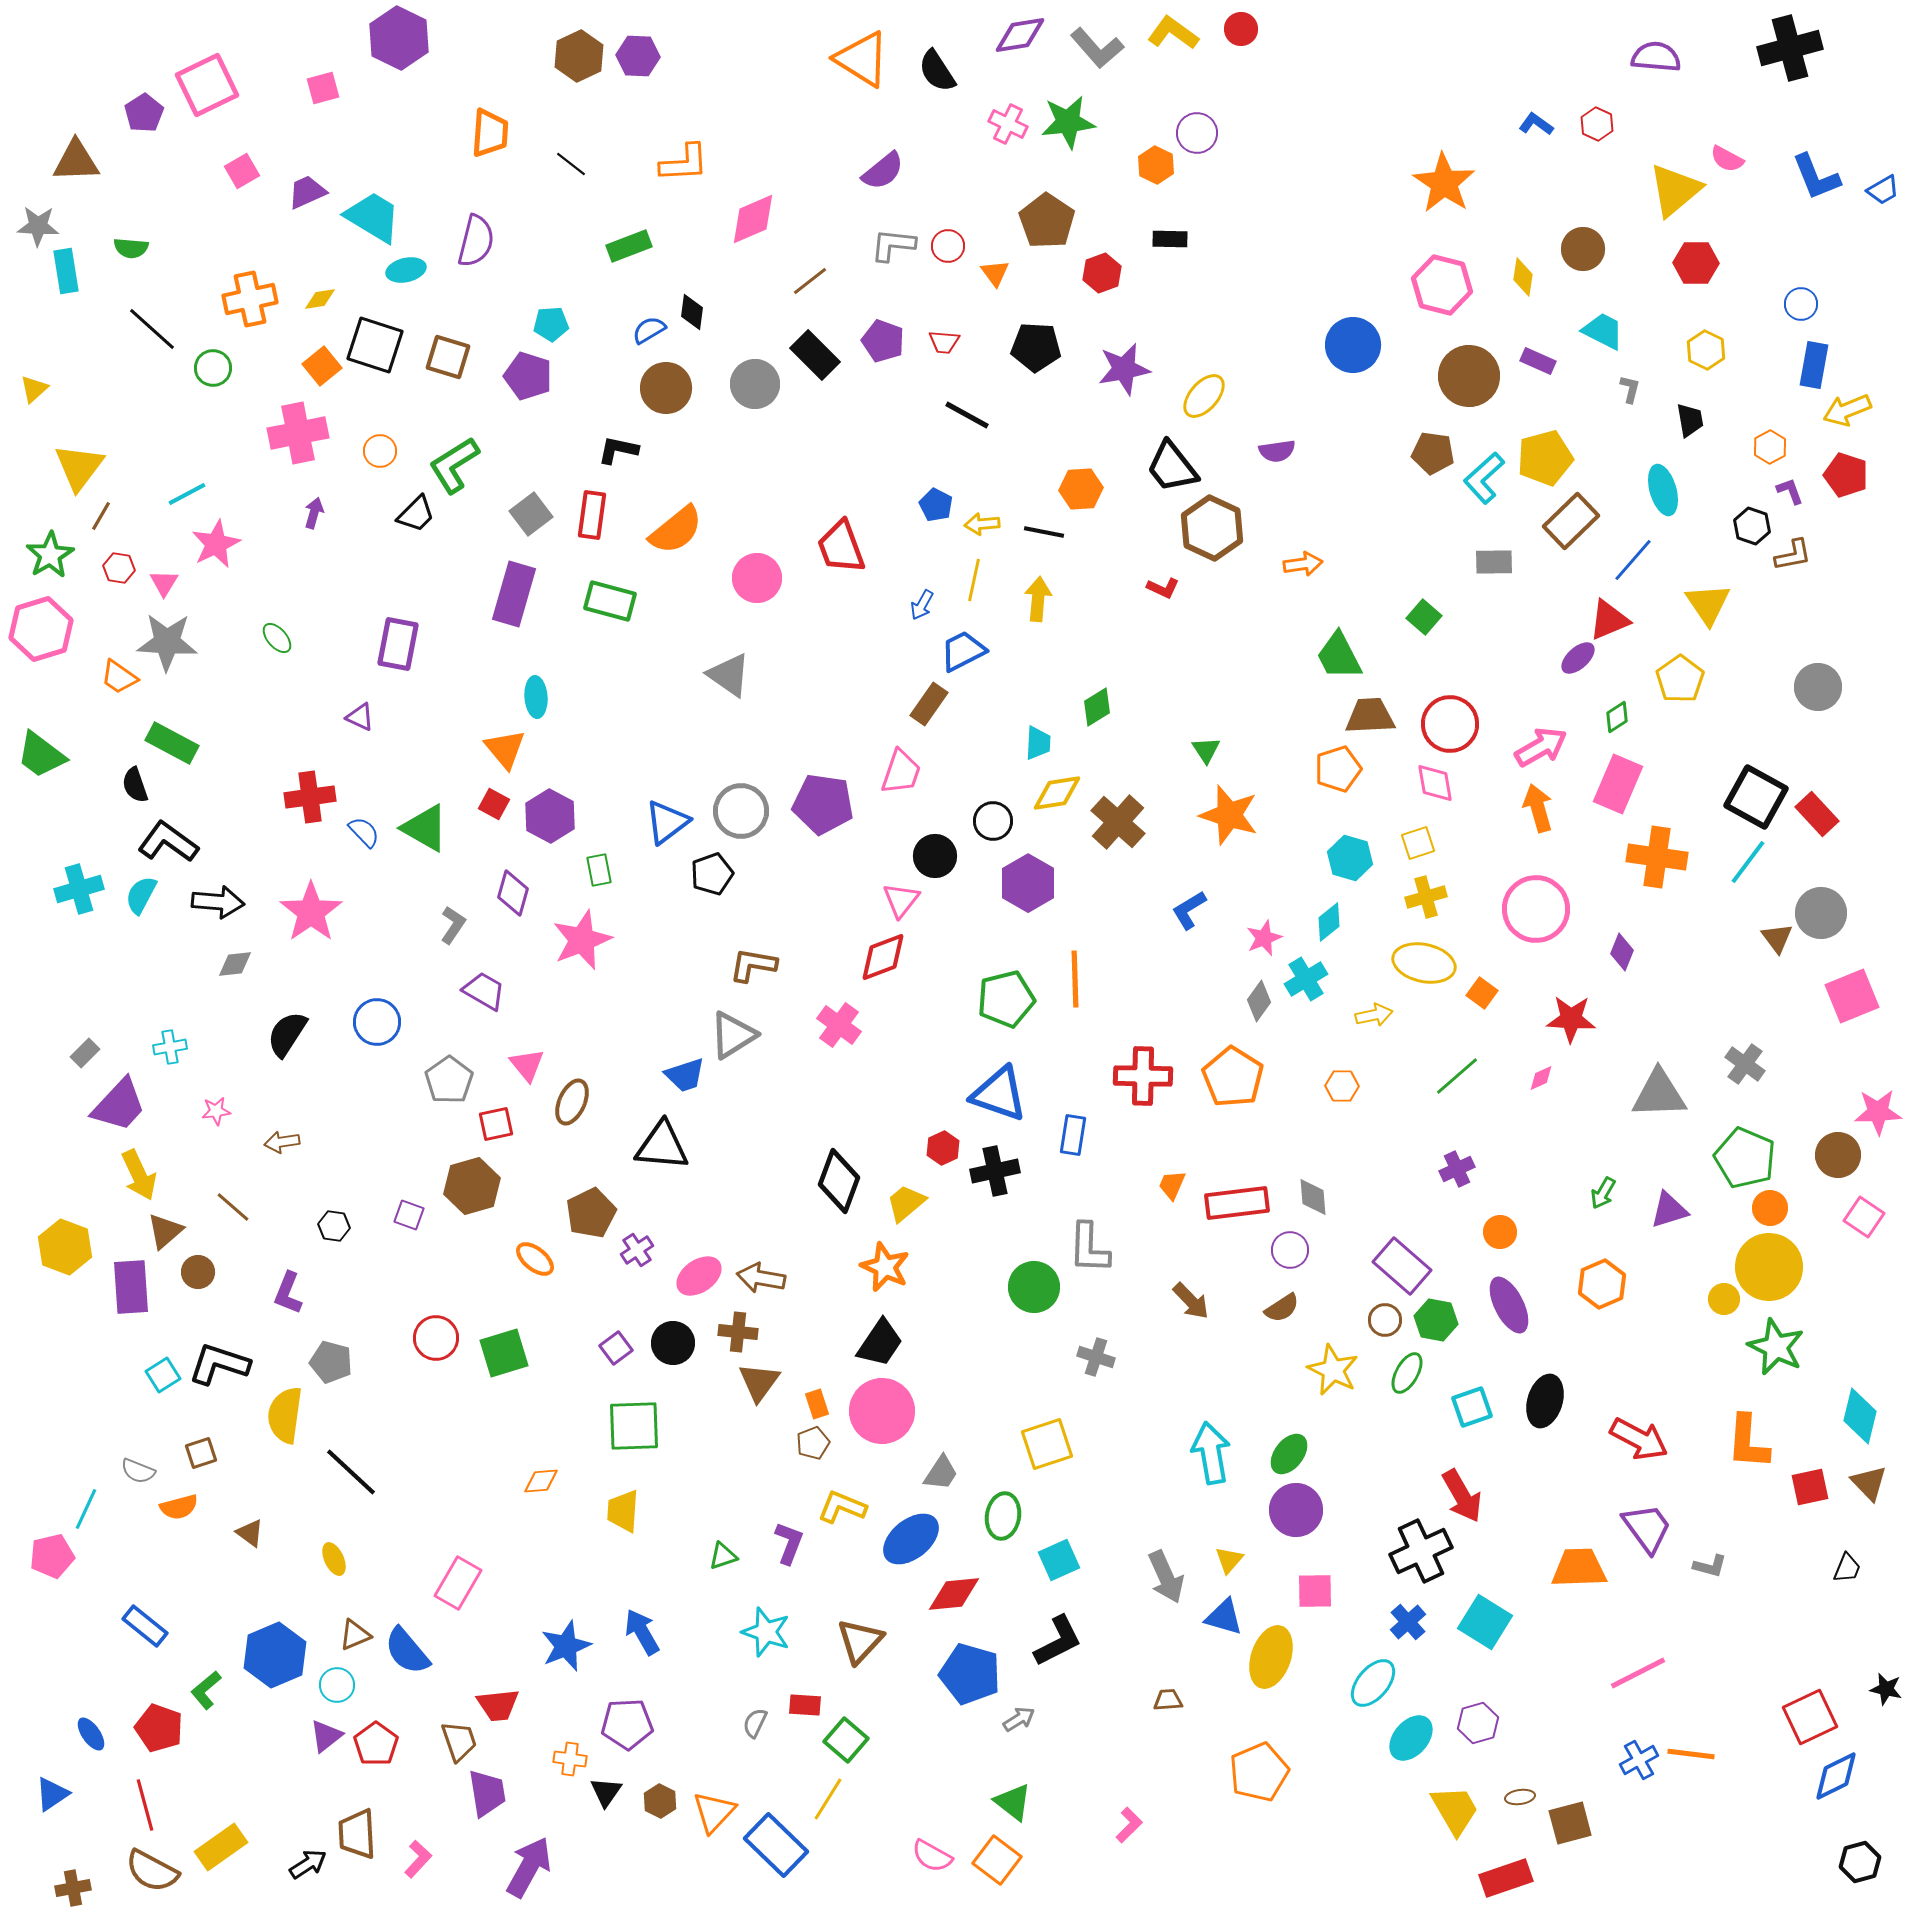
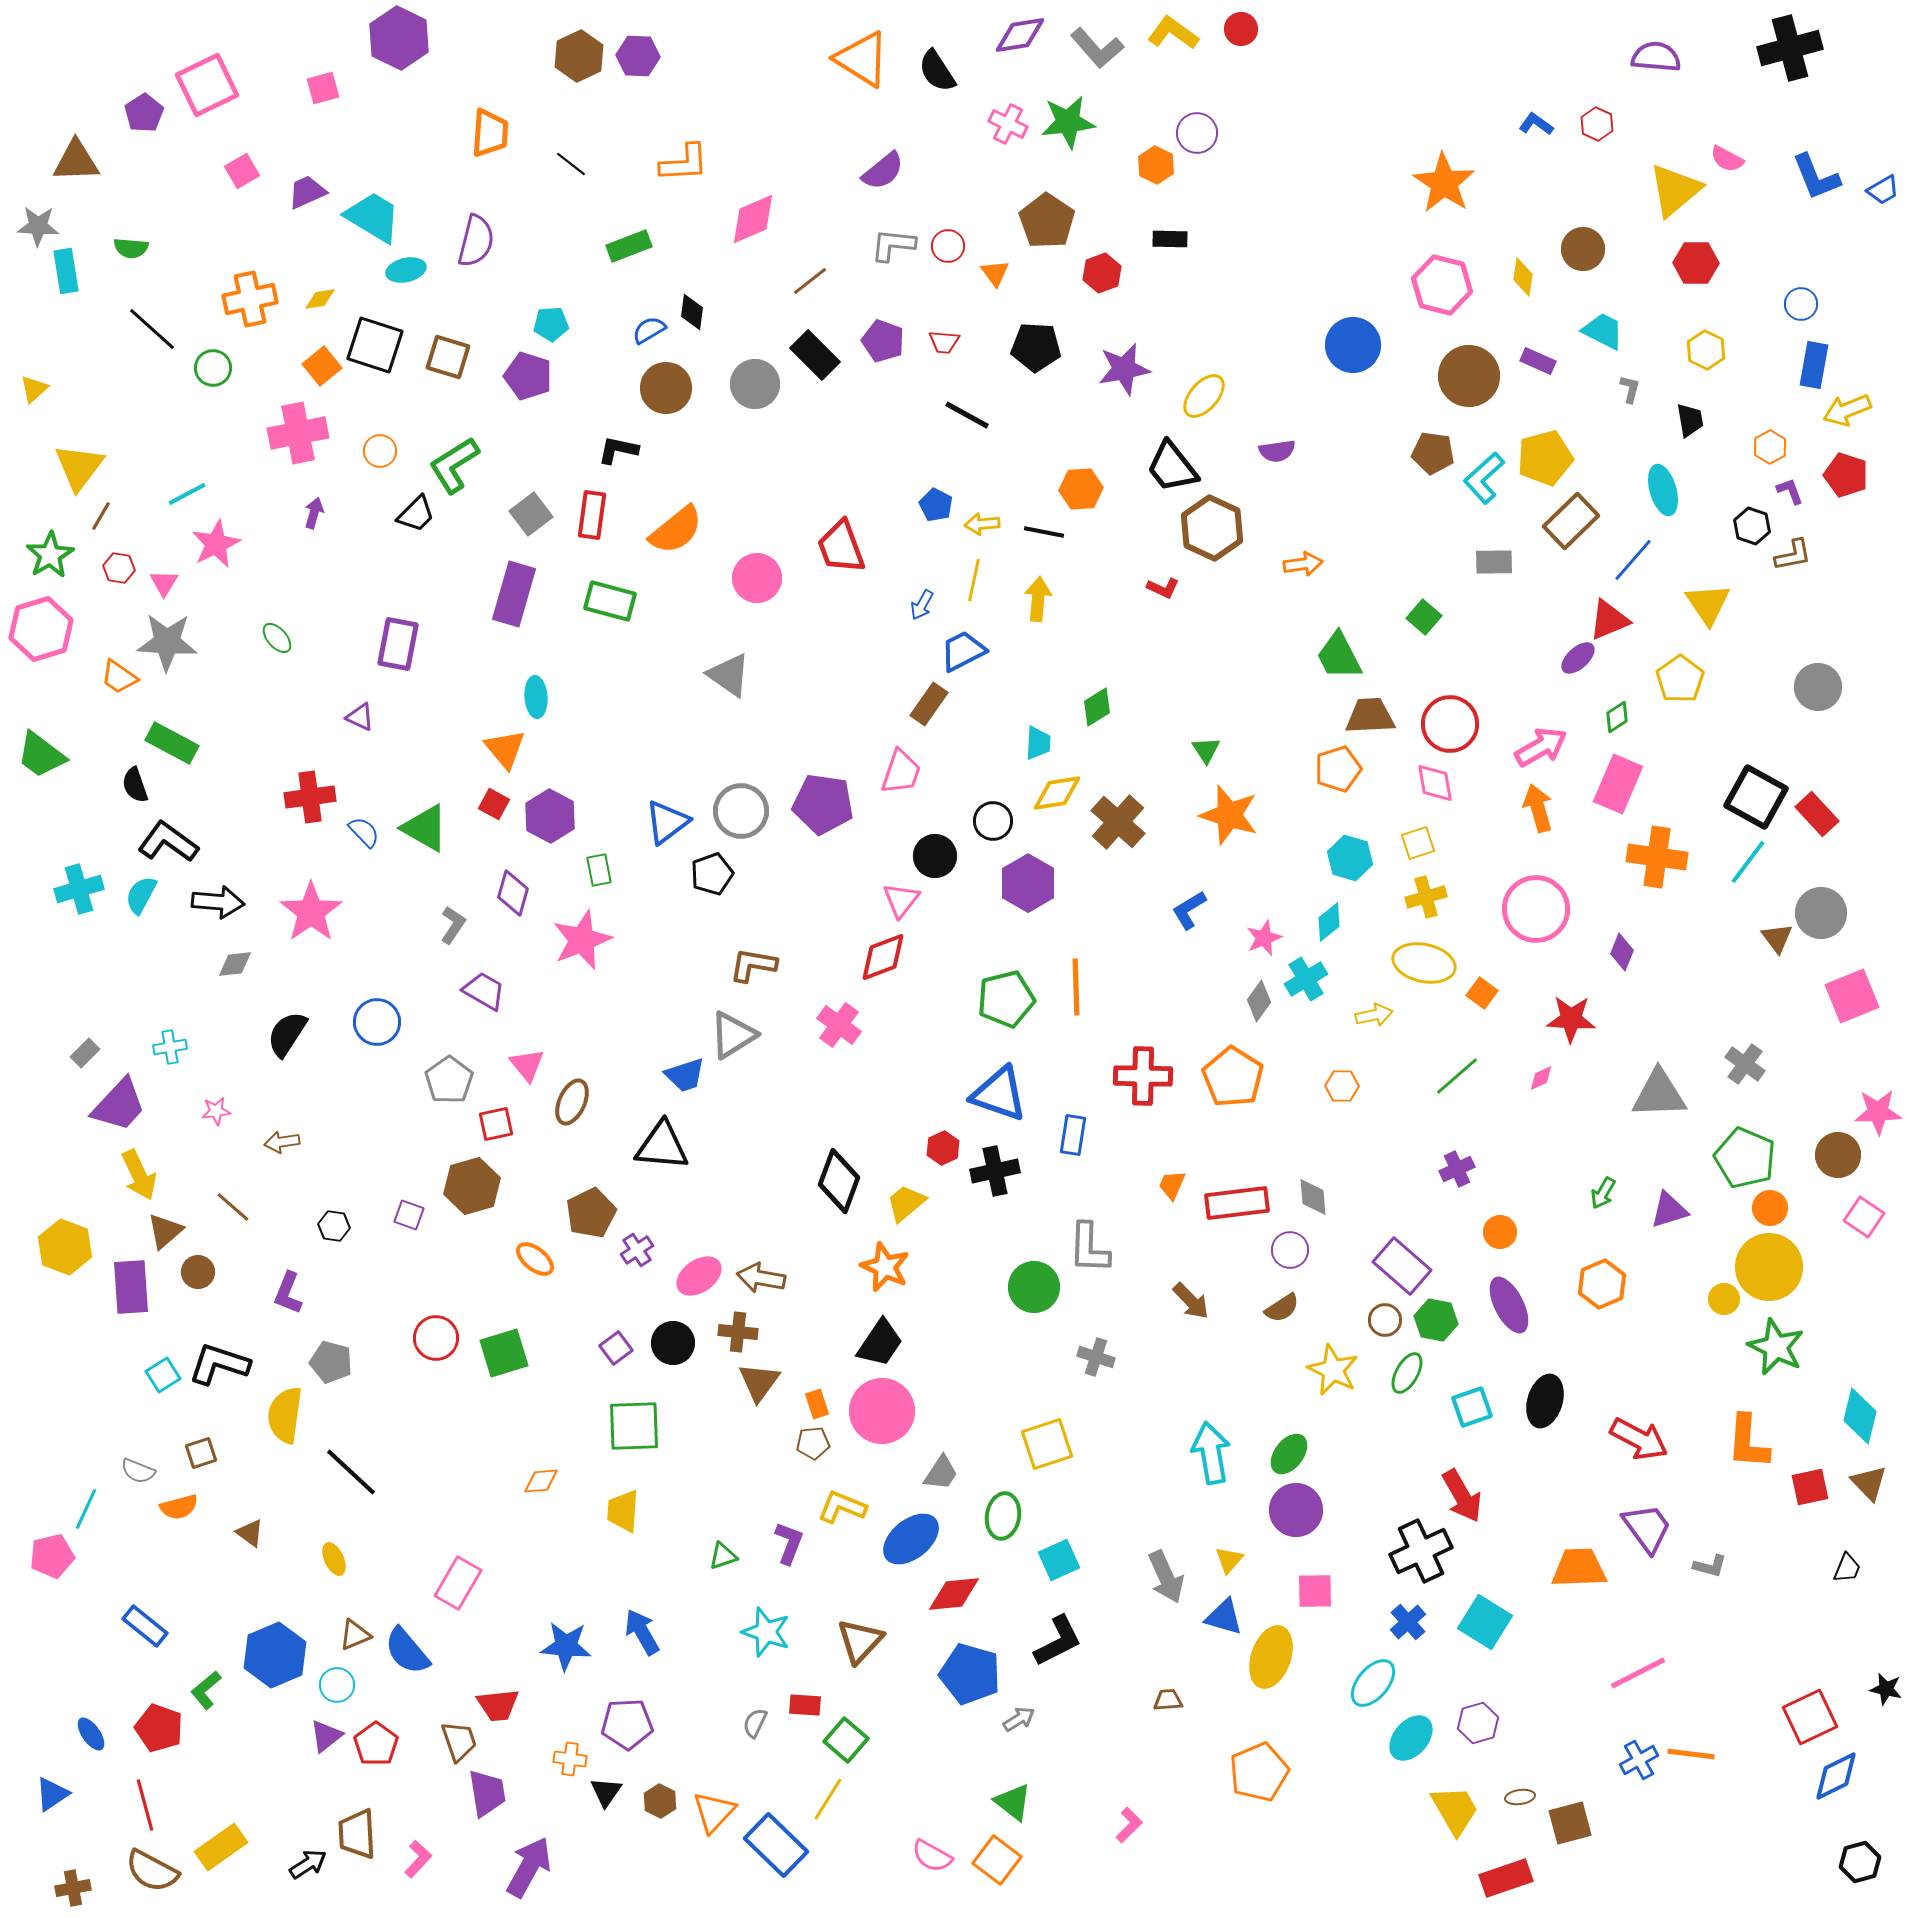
orange line at (1075, 979): moved 1 px right, 8 px down
brown pentagon at (813, 1443): rotated 16 degrees clockwise
blue star at (566, 1646): rotated 27 degrees clockwise
